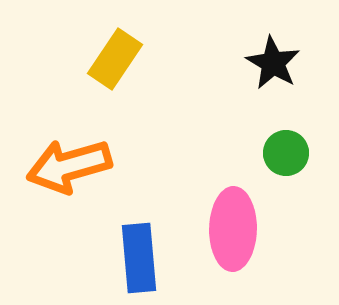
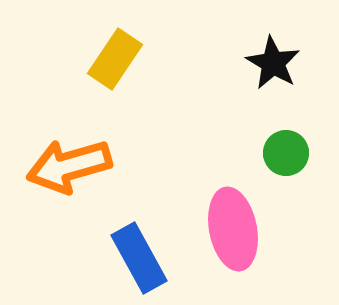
pink ellipse: rotated 12 degrees counterclockwise
blue rectangle: rotated 24 degrees counterclockwise
